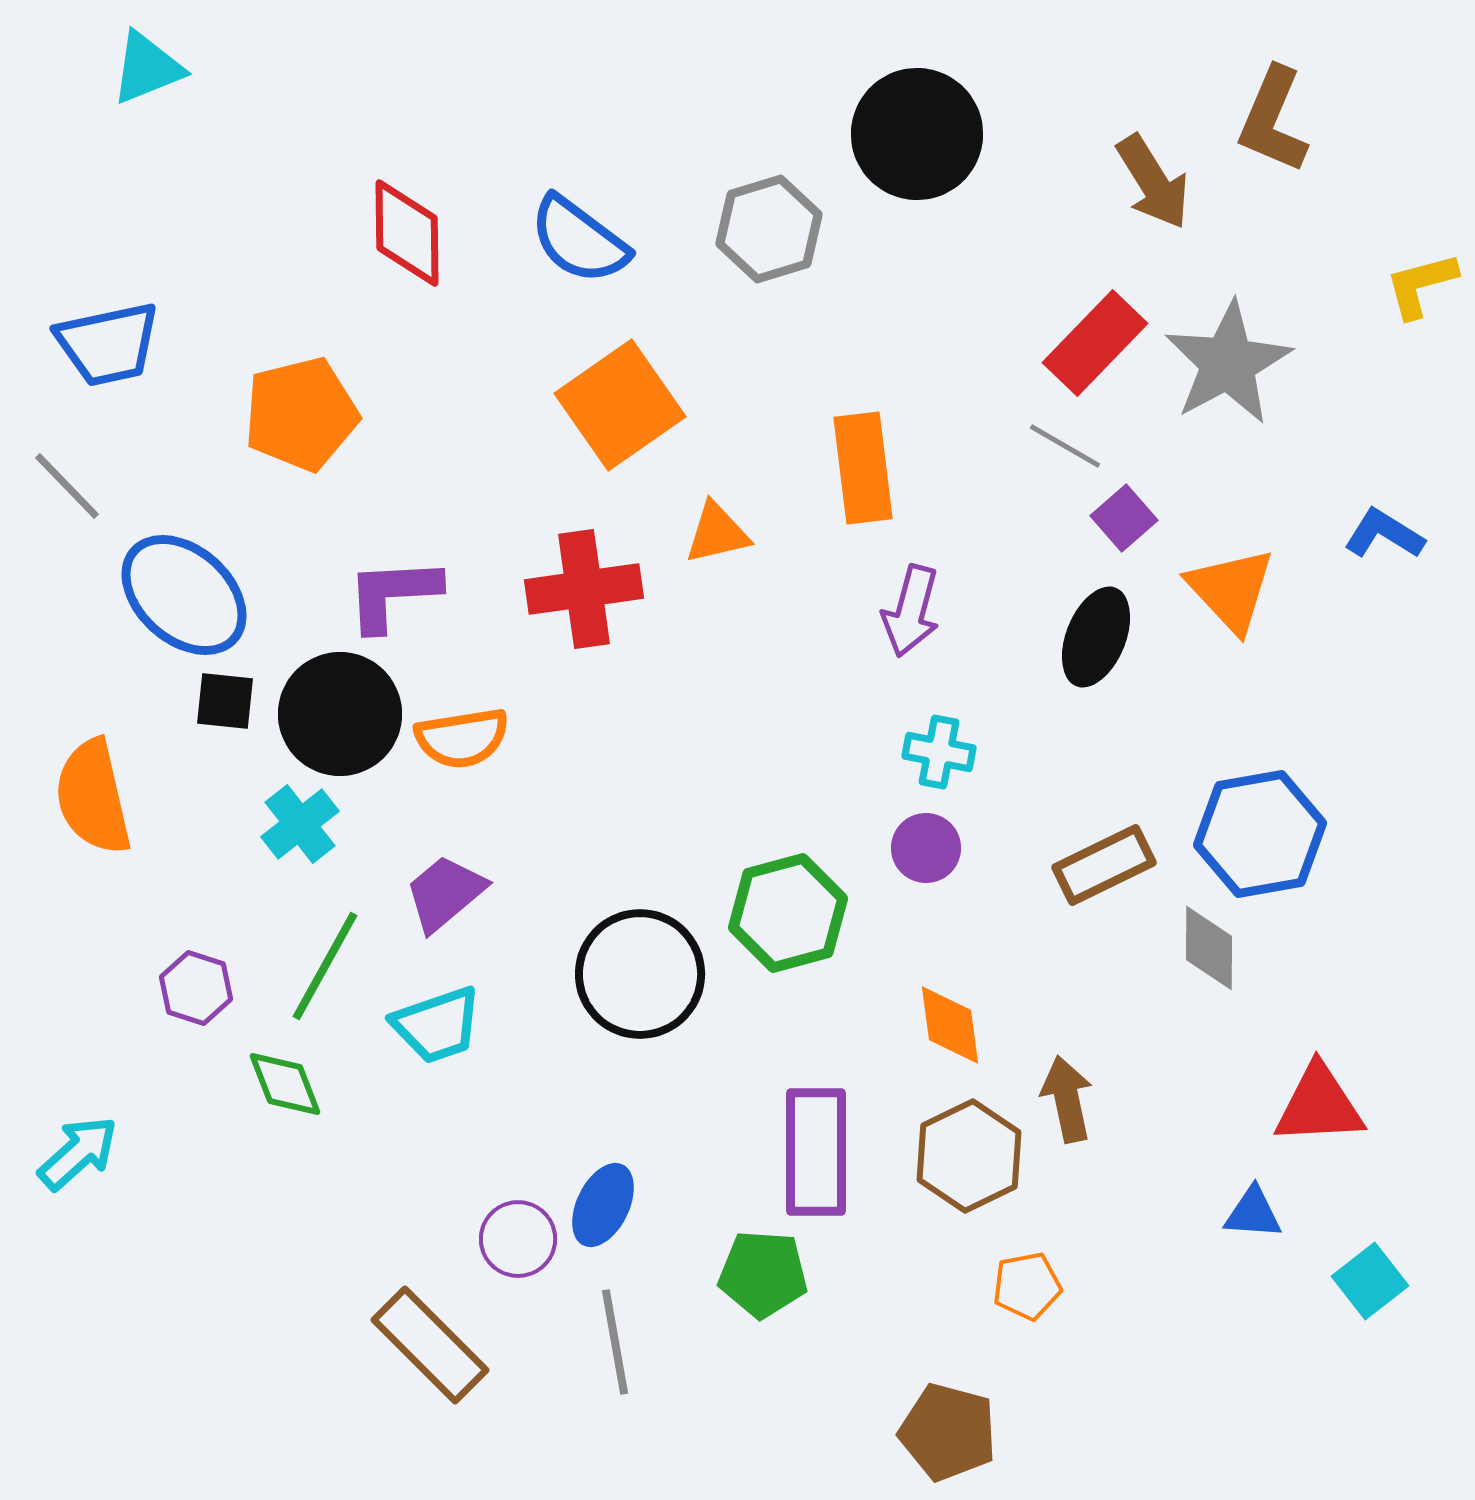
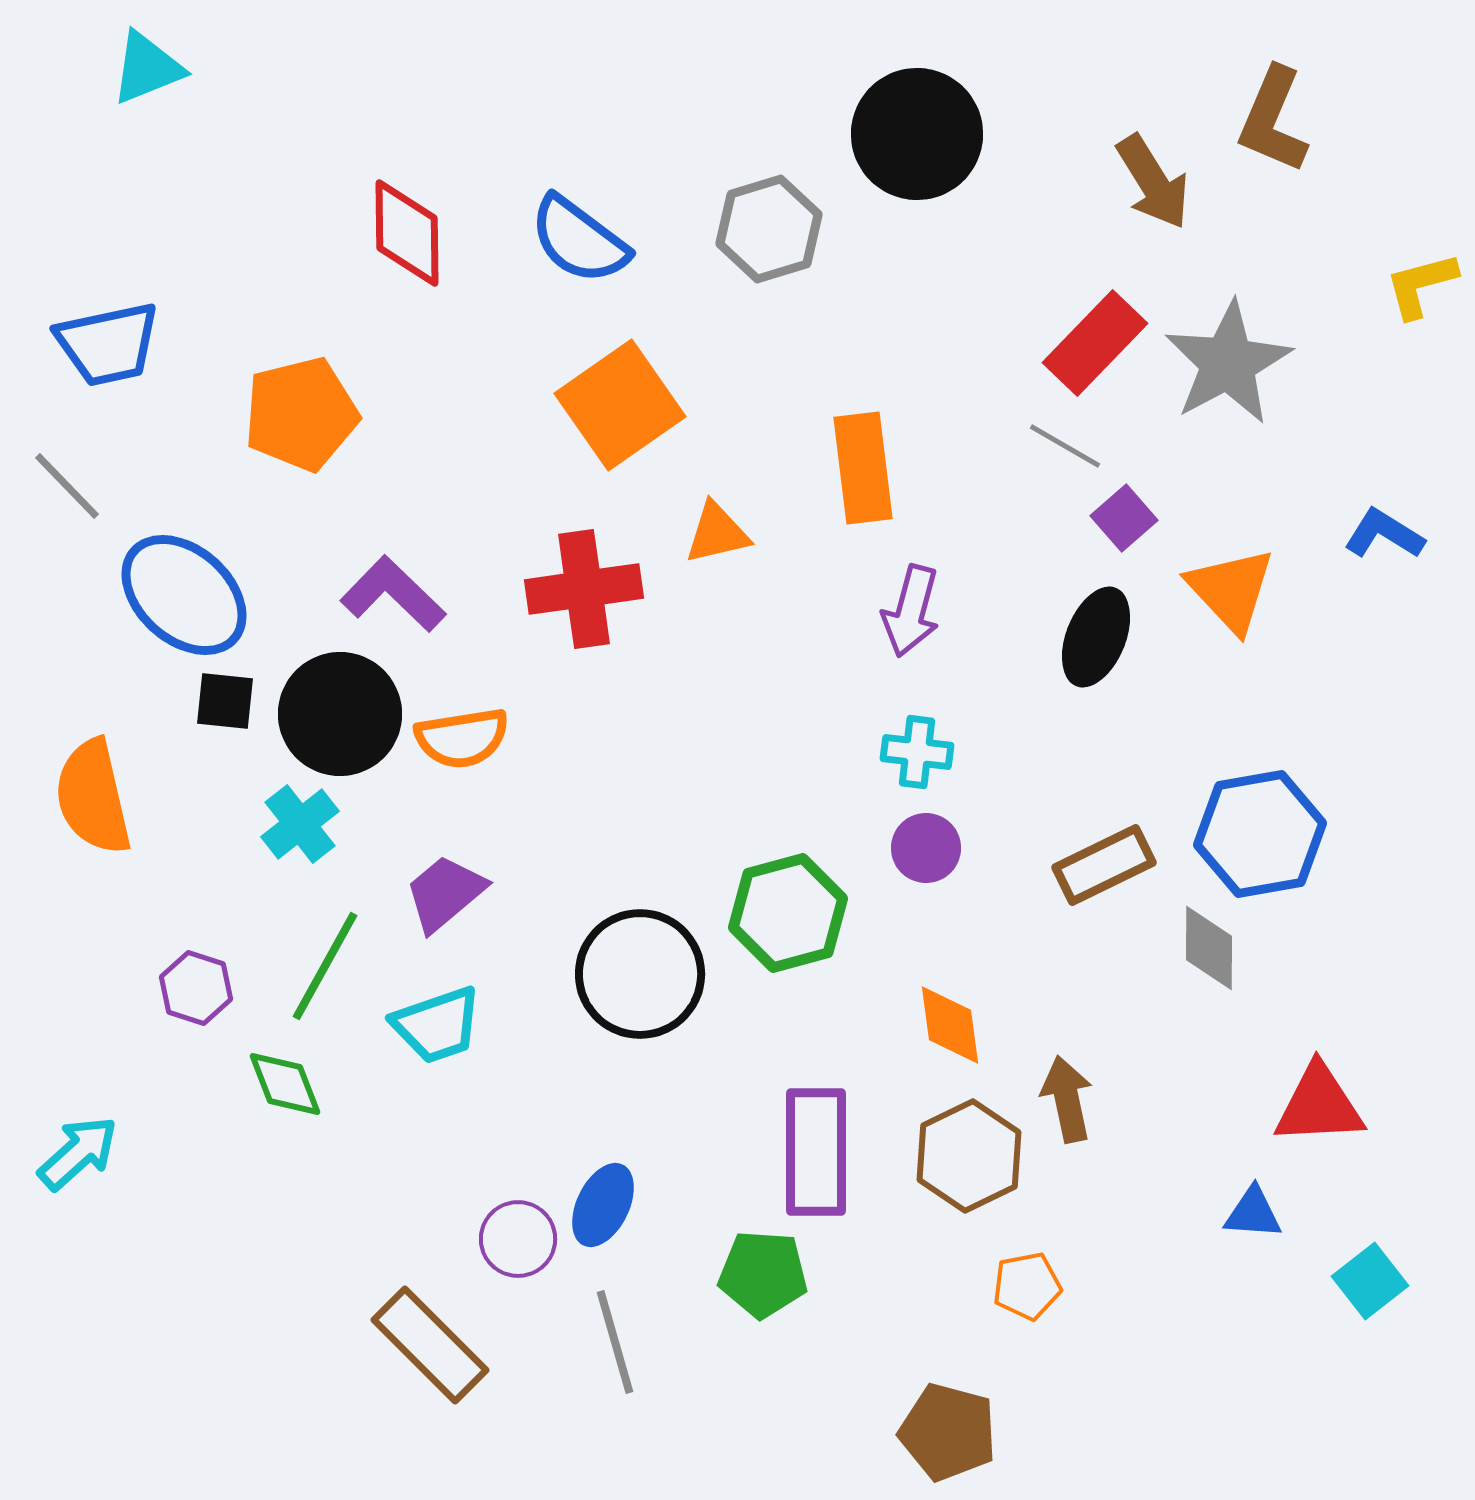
purple L-shape at (393, 594): rotated 47 degrees clockwise
cyan cross at (939, 752): moved 22 px left; rotated 4 degrees counterclockwise
gray line at (615, 1342): rotated 6 degrees counterclockwise
